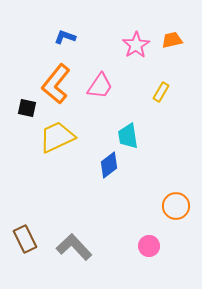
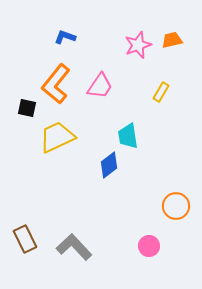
pink star: moved 2 px right; rotated 12 degrees clockwise
